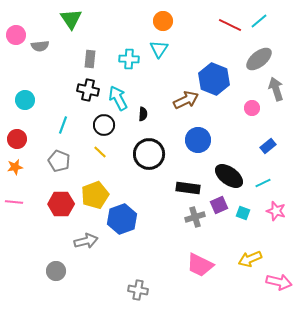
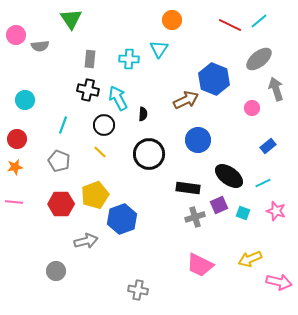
orange circle at (163, 21): moved 9 px right, 1 px up
